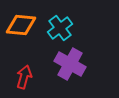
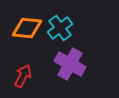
orange diamond: moved 6 px right, 3 px down
red arrow: moved 1 px left, 1 px up; rotated 10 degrees clockwise
